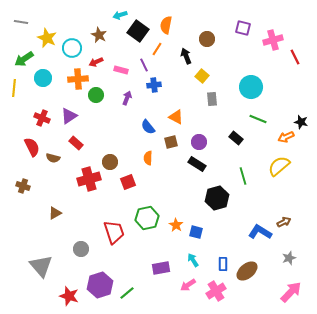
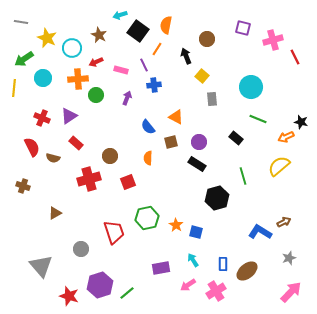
brown circle at (110, 162): moved 6 px up
